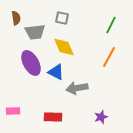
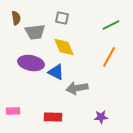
green line: rotated 36 degrees clockwise
purple ellipse: rotated 50 degrees counterclockwise
purple star: rotated 16 degrees clockwise
